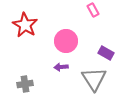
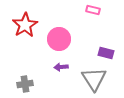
pink rectangle: rotated 48 degrees counterclockwise
red star: rotated 10 degrees clockwise
pink circle: moved 7 px left, 2 px up
purple rectangle: rotated 14 degrees counterclockwise
